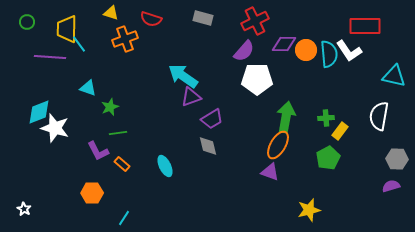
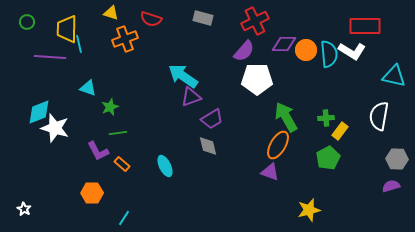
cyan line at (79, 44): rotated 24 degrees clockwise
white L-shape at (349, 51): moved 3 px right; rotated 24 degrees counterclockwise
green arrow at (286, 117): rotated 40 degrees counterclockwise
